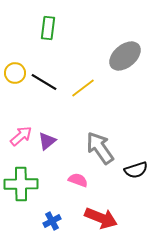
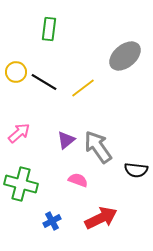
green rectangle: moved 1 px right, 1 px down
yellow circle: moved 1 px right, 1 px up
pink arrow: moved 2 px left, 3 px up
purple triangle: moved 19 px right, 1 px up
gray arrow: moved 2 px left, 1 px up
black semicircle: rotated 25 degrees clockwise
green cross: rotated 16 degrees clockwise
red arrow: rotated 48 degrees counterclockwise
